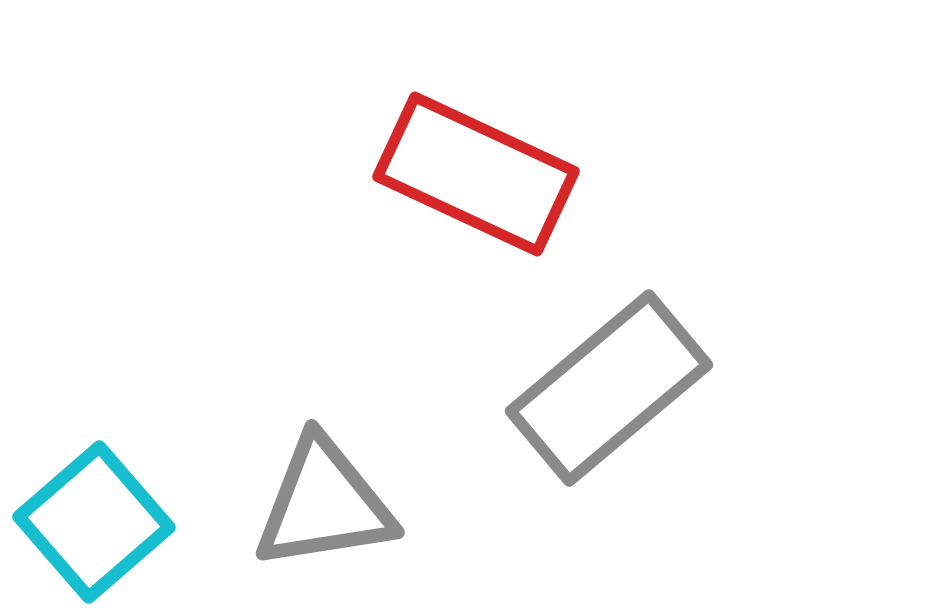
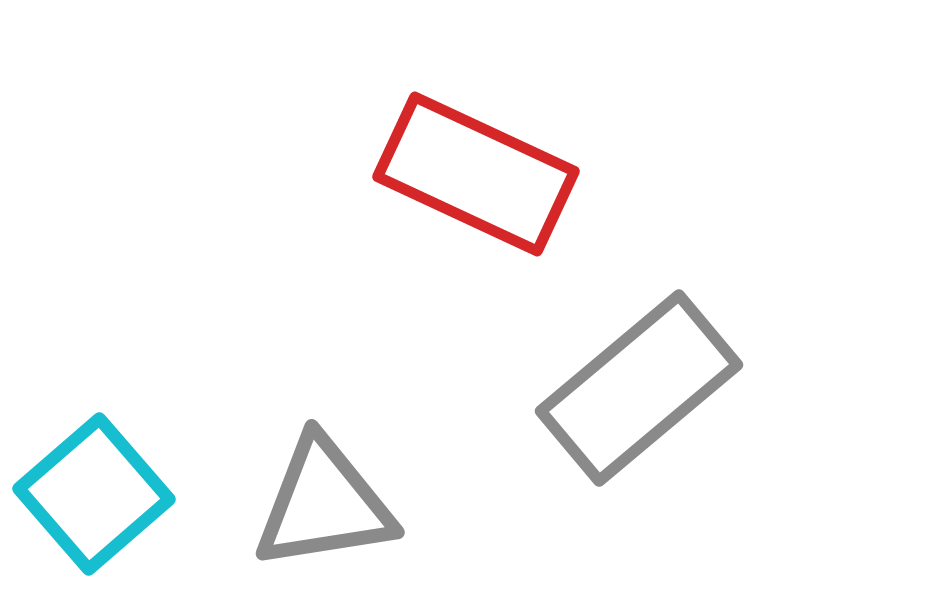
gray rectangle: moved 30 px right
cyan square: moved 28 px up
